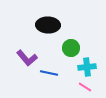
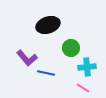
black ellipse: rotated 20 degrees counterclockwise
blue line: moved 3 px left
pink line: moved 2 px left, 1 px down
